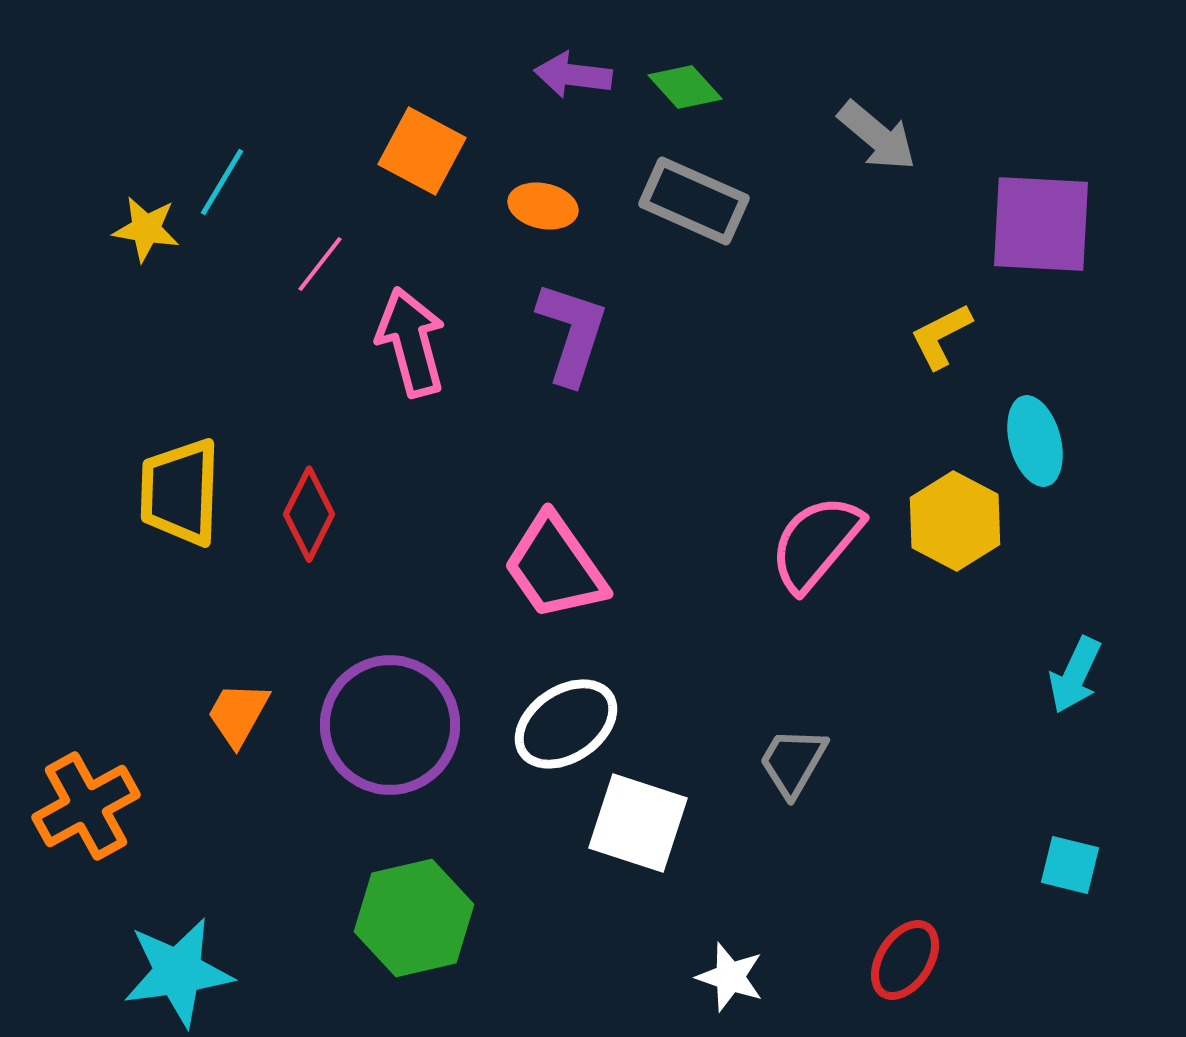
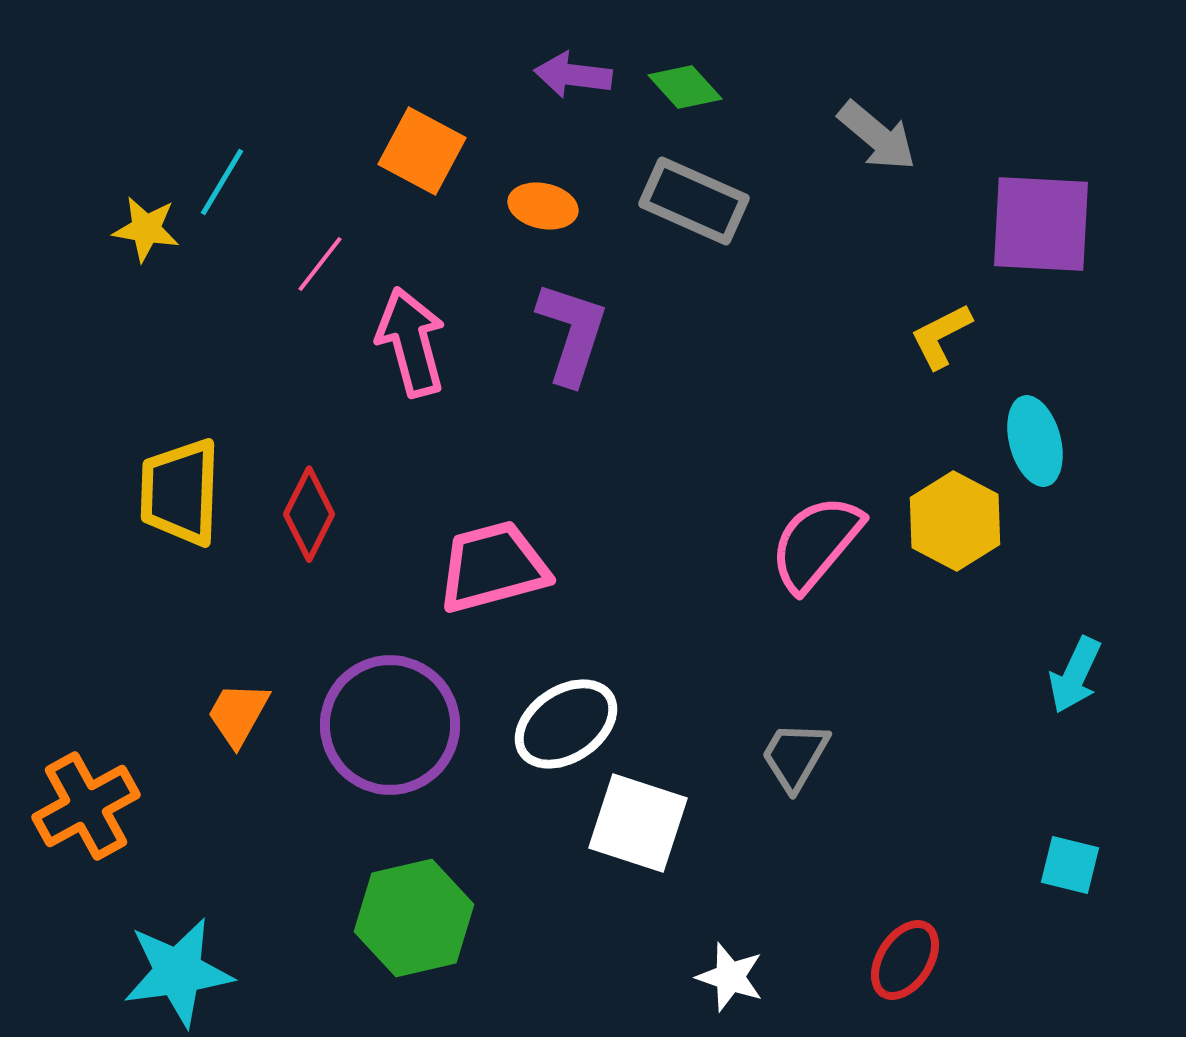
pink trapezoid: moved 62 px left; rotated 110 degrees clockwise
gray trapezoid: moved 2 px right, 6 px up
